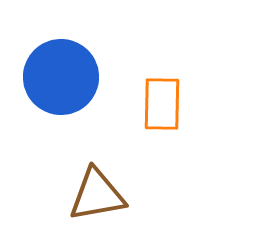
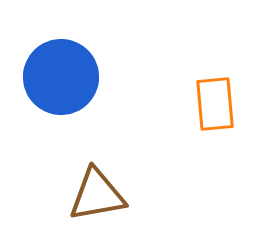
orange rectangle: moved 53 px right; rotated 6 degrees counterclockwise
